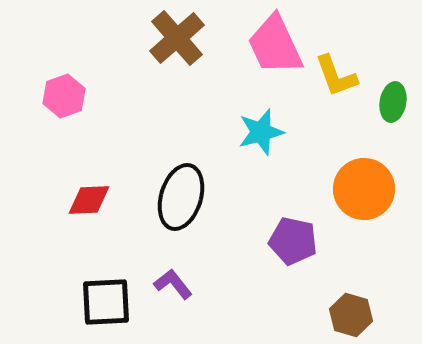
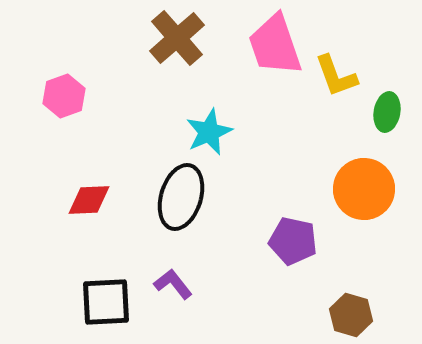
pink trapezoid: rotated 6 degrees clockwise
green ellipse: moved 6 px left, 10 px down
cyan star: moved 52 px left; rotated 9 degrees counterclockwise
